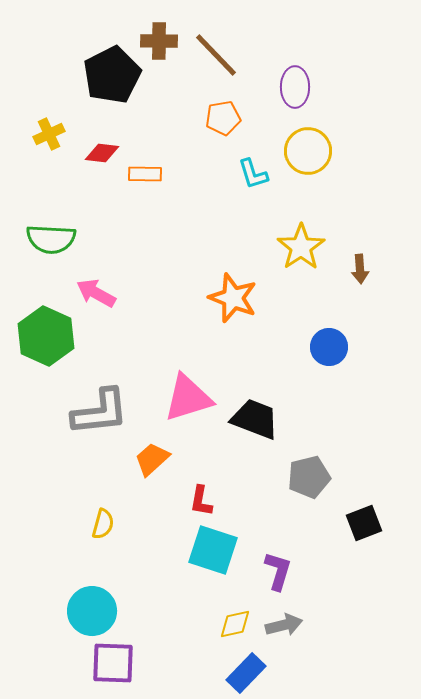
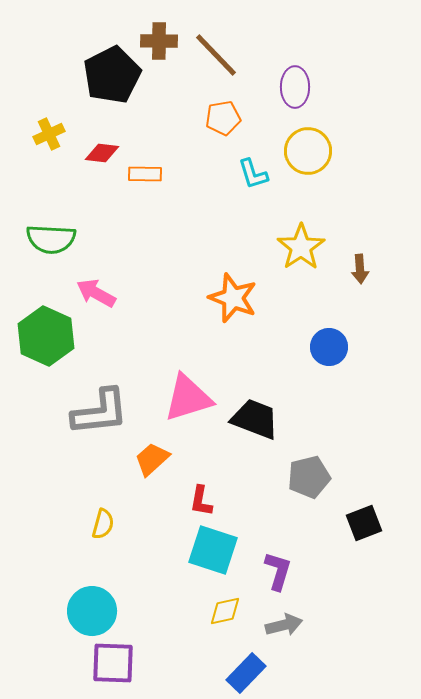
yellow diamond: moved 10 px left, 13 px up
